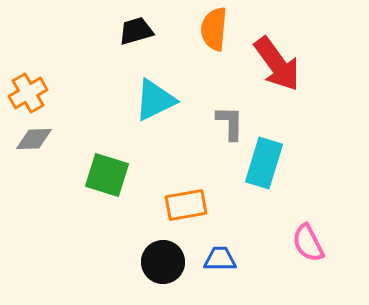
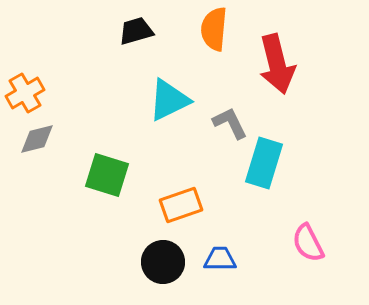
red arrow: rotated 22 degrees clockwise
orange cross: moved 3 px left
cyan triangle: moved 14 px right
gray L-shape: rotated 27 degrees counterclockwise
gray diamond: moved 3 px right; rotated 12 degrees counterclockwise
orange rectangle: moved 5 px left; rotated 9 degrees counterclockwise
